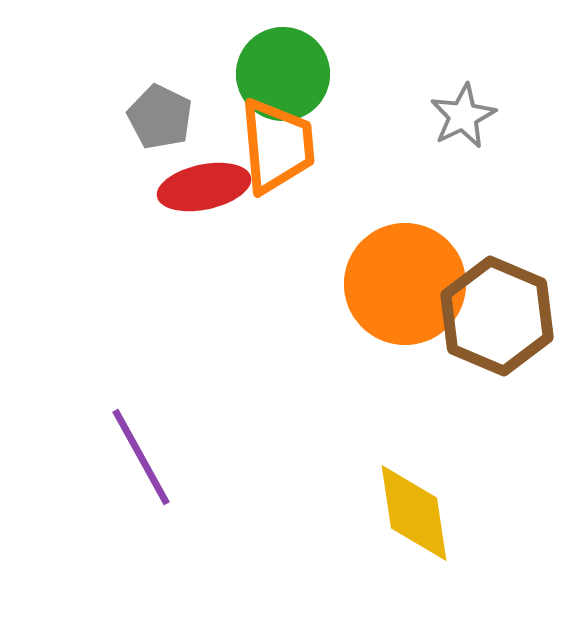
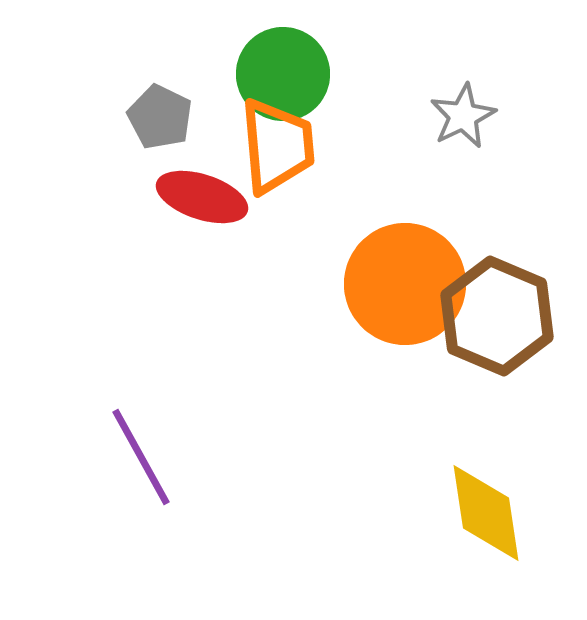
red ellipse: moved 2 px left, 10 px down; rotated 30 degrees clockwise
yellow diamond: moved 72 px right
